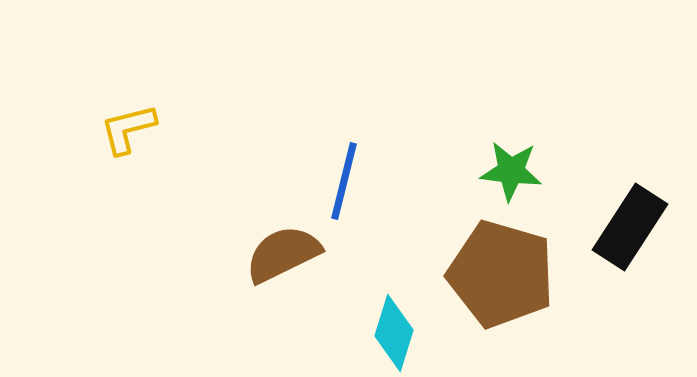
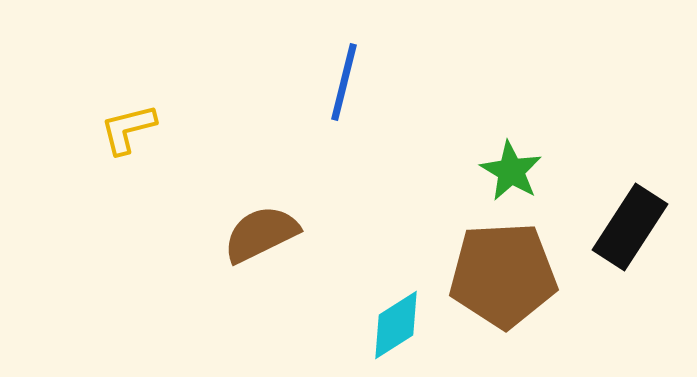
green star: rotated 24 degrees clockwise
blue line: moved 99 px up
brown semicircle: moved 22 px left, 20 px up
brown pentagon: moved 2 px right, 1 px down; rotated 19 degrees counterclockwise
cyan diamond: moved 2 px right, 8 px up; rotated 40 degrees clockwise
